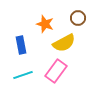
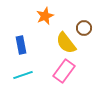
brown circle: moved 6 px right, 10 px down
orange star: moved 8 px up; rotated 30 degrees clockwise
yellow semicircle: moved 2 px right; rotated 80 degrees clockwise
pink rectangle: moved 8 px right
